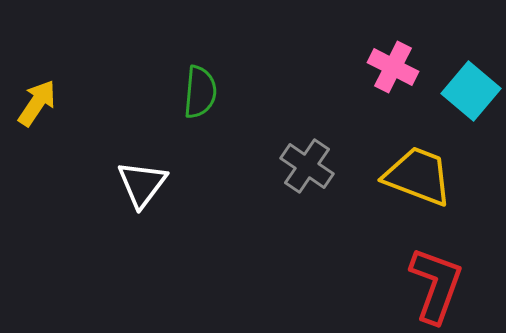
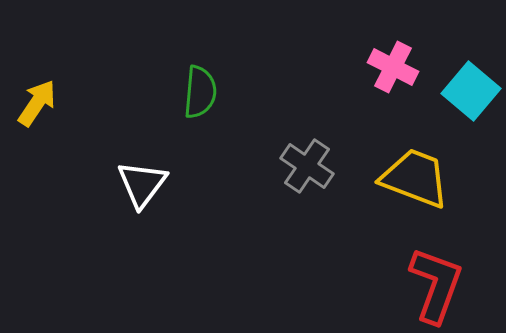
yellow trapezoid: moved 3 px left, 2 px down
